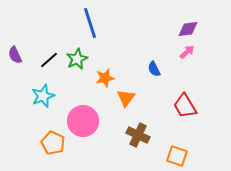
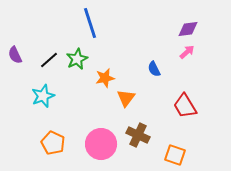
pink circle: moved 18 px right, 23 px down
orange square: moved 2 px left, 1 px up
